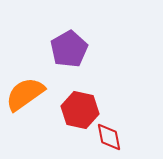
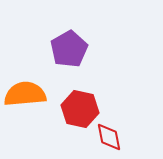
orange semicircle: rotated 30 degrees clockwise
red hexagon: moved 1 px up
